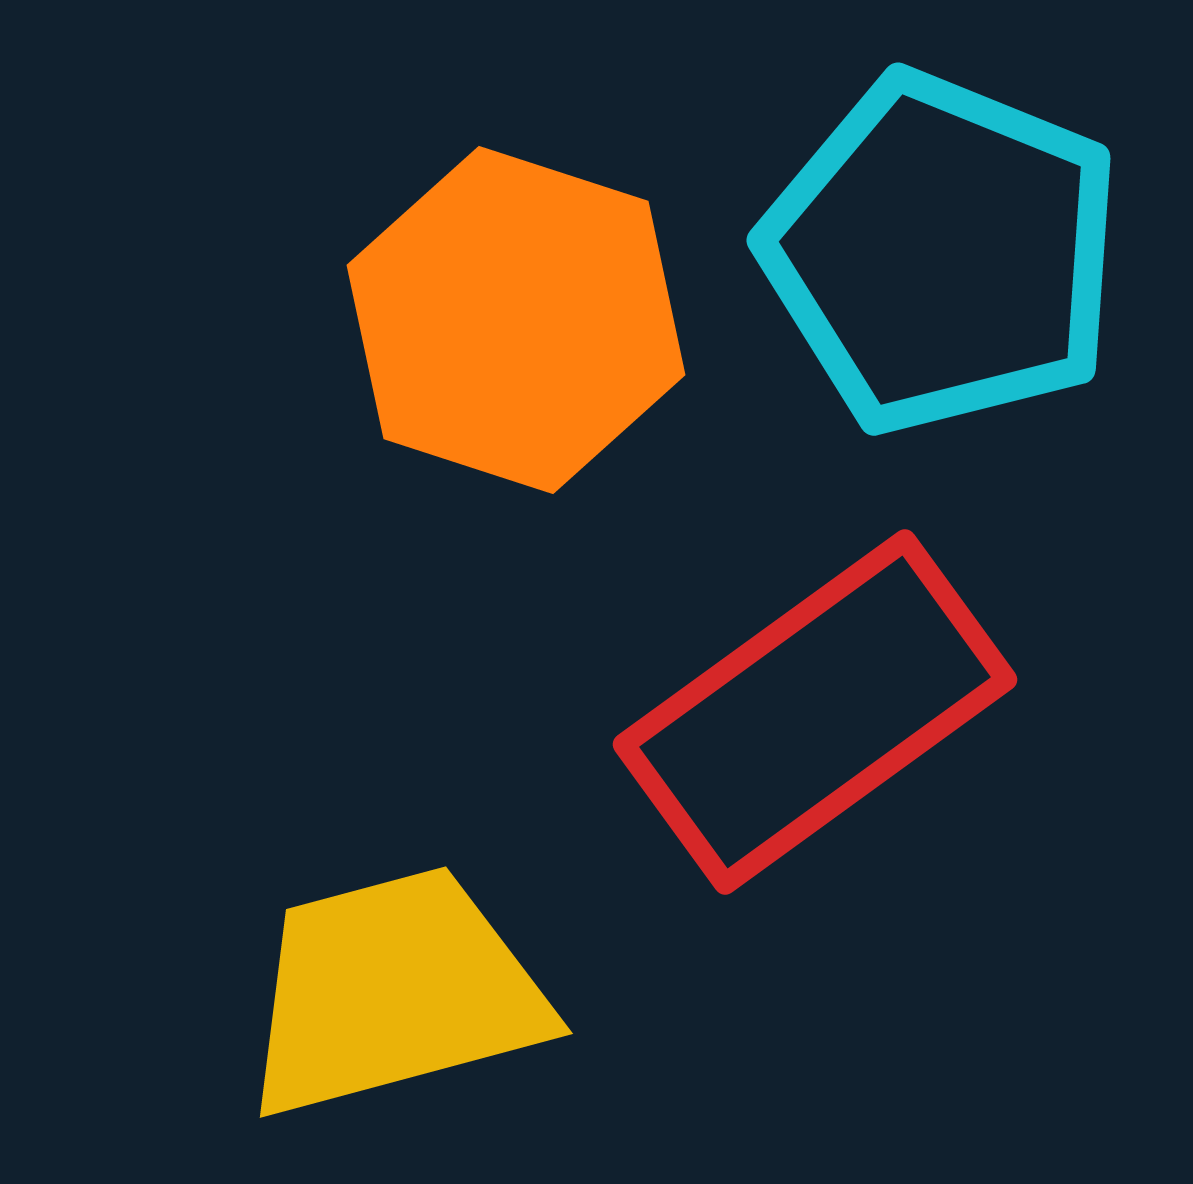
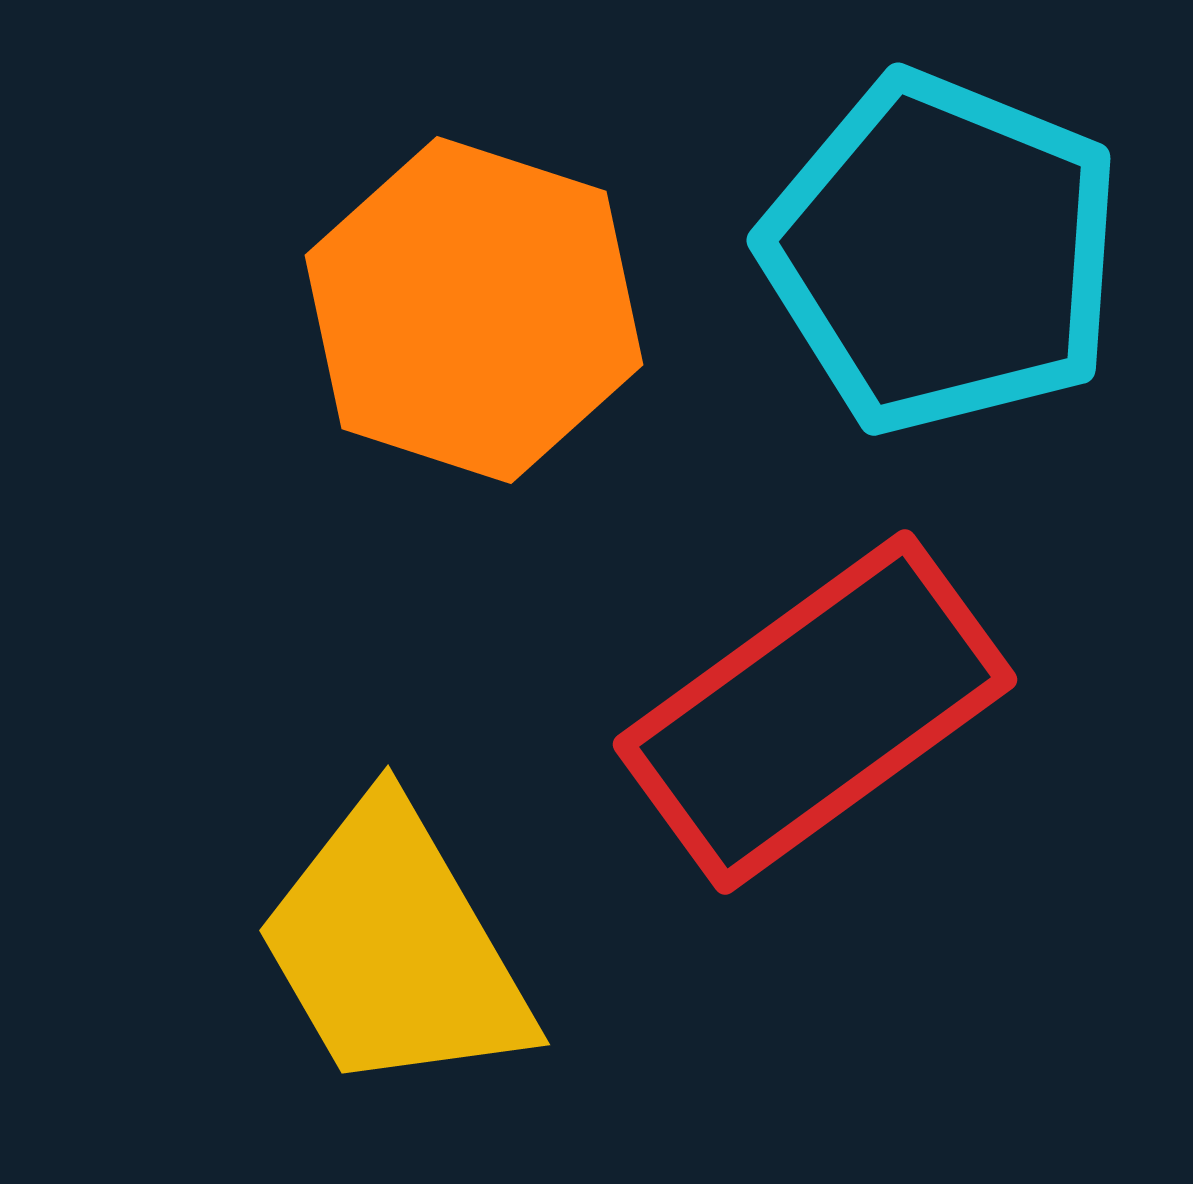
orange hexagon: moved 42 px left, 10 px up
yellow trapezoid: moved 44 px up; rotated 105 degrees counterclockwise
